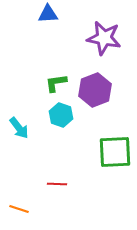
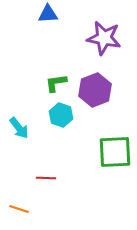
red line: moved 11 px left, 6 px up
